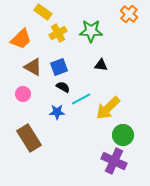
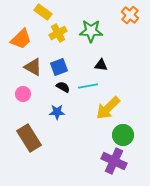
orange cross: moved 1 px right, 1 px down
cyan line: moved 7 px right, 13 px up; rotated 18 degrees clockwise
